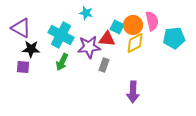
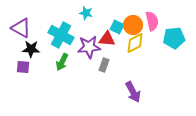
purple arrow: rotated 30 degrees counterclockwise
